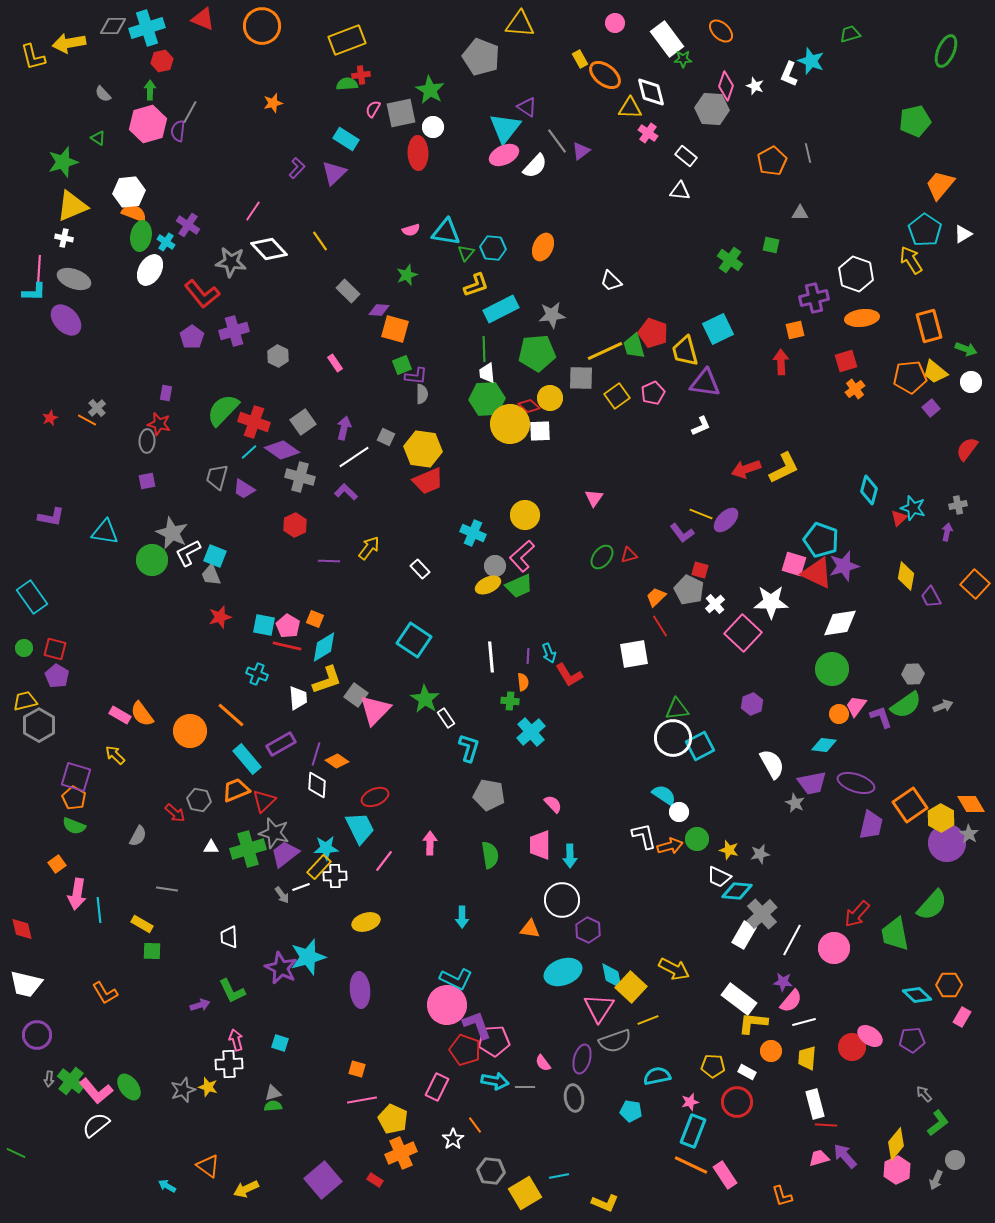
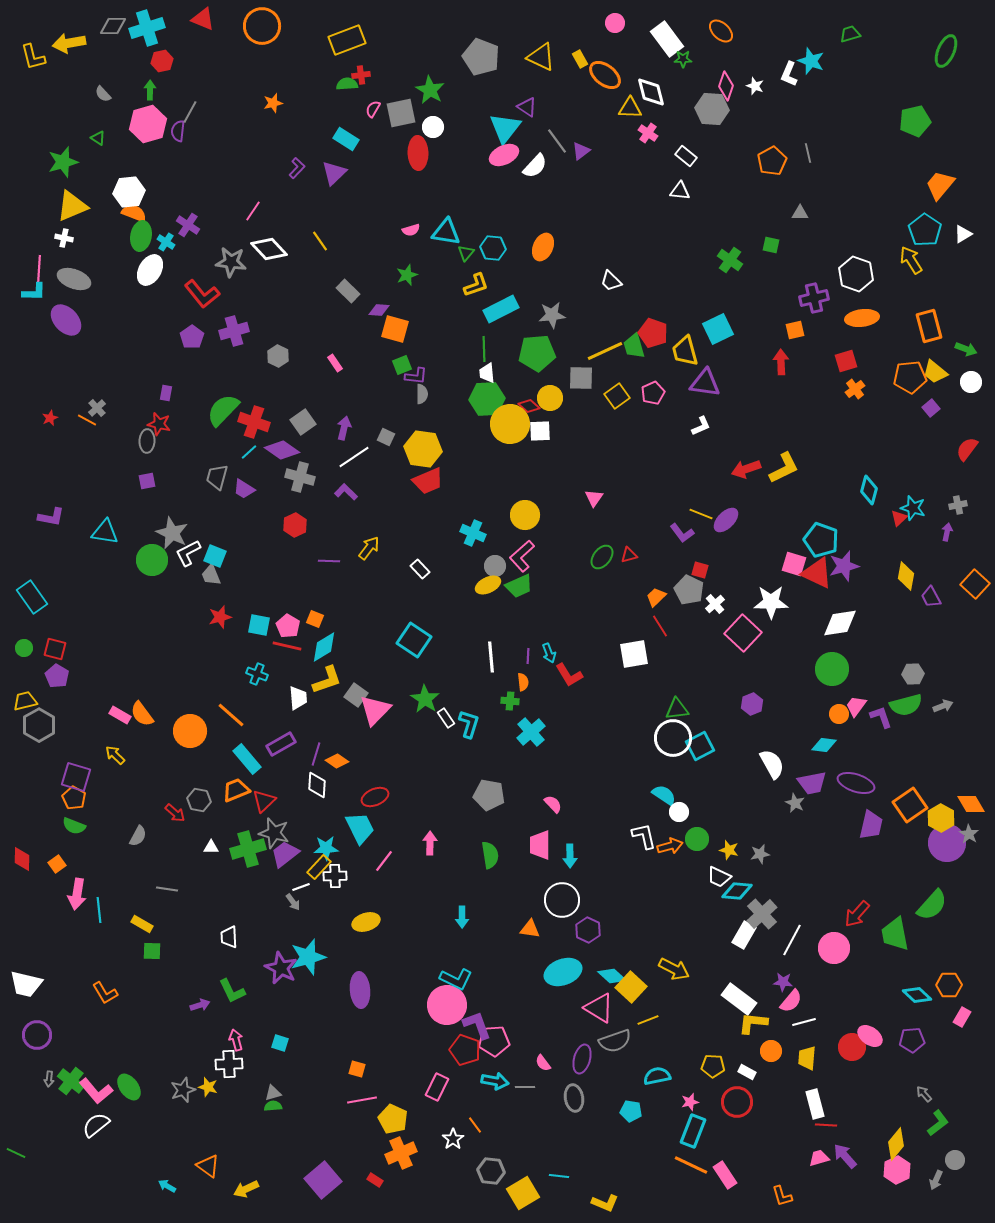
yellow triangle at (520, 24): moved 21 px right, 33 px down; rotated 20 degrees clockwise
cyan square at (264, 625): moved 5 px left
green semicircle at (906, 705): rotated 20 degrees clockwise
cyan L-shape at (469, 748): moved 24 px up
gray arrow at (282, 895): moved 11 px right, 7 px down
red diamond at (22, 929): moved 70 px up; rotated 15 degrees clockwise
cyan diamond at (612, 976): rotated 36 degrees counterclockwise
pink triangle at (599, 1008): rotated 32 degrees counterclockwise
cyan line at (559, 1176): rotated 18 degrees clockwise
yellow square at (525, 1193): moved 2 px left
